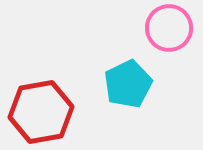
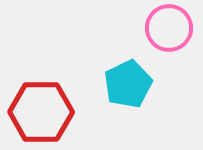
red hexagon: rotated 10 degrees clockwise
